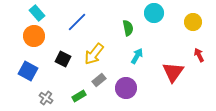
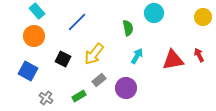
cyan rectangle: moved 2 px up
yellow circle: moved 10 px right, 5 px up
red triangle: moved 12 px up; rotated 45 degrees clockwise
